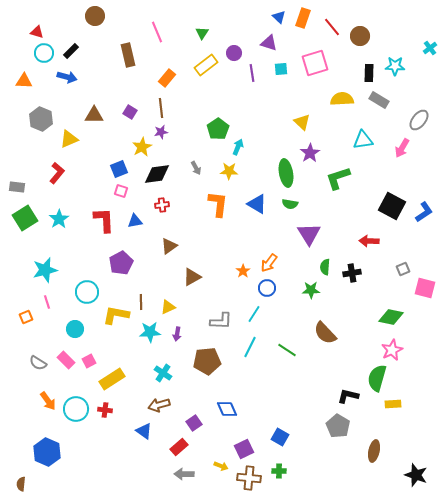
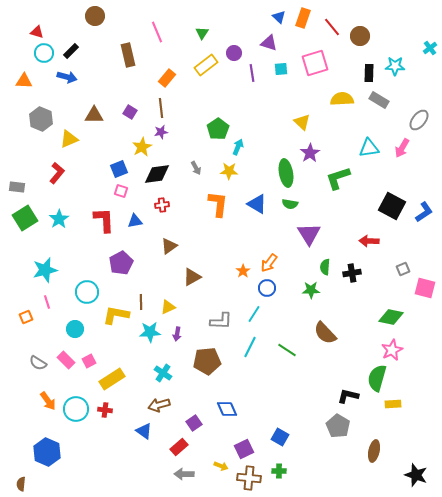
cyan triangle at (363, 140): moved 6 px right, 8 px down
